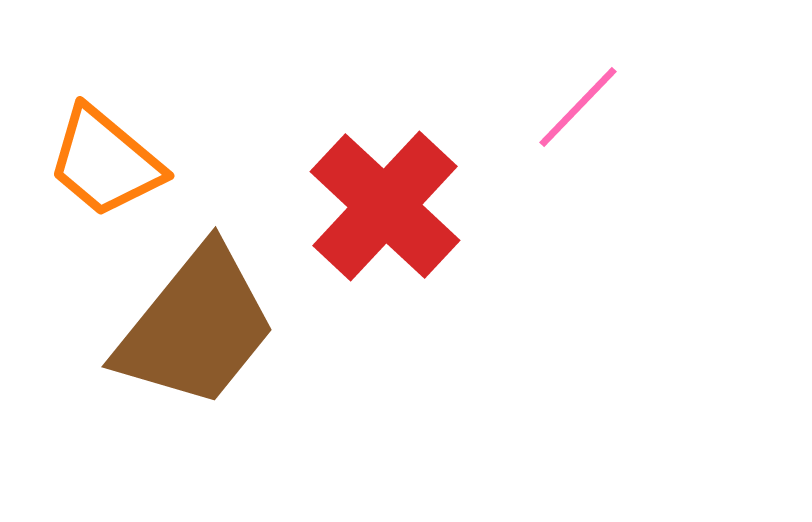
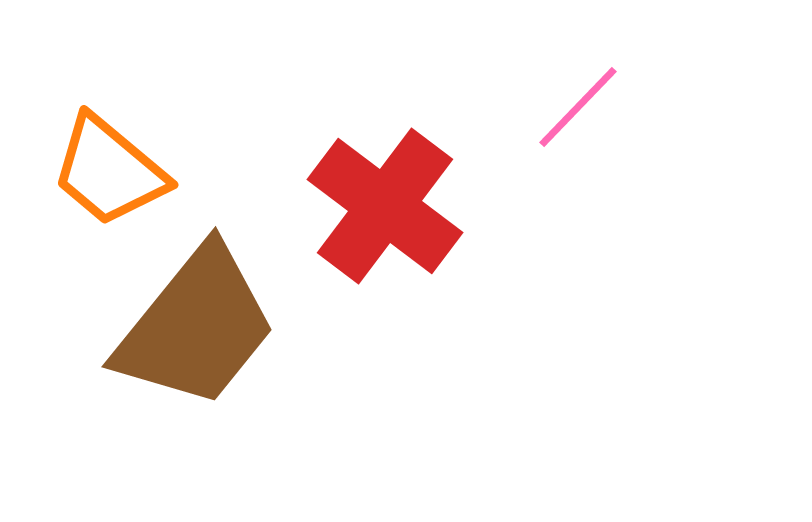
orange trapezoid: moved 4 px right, 9 px down
red cross: rotated 6 degrees counterclockwise
